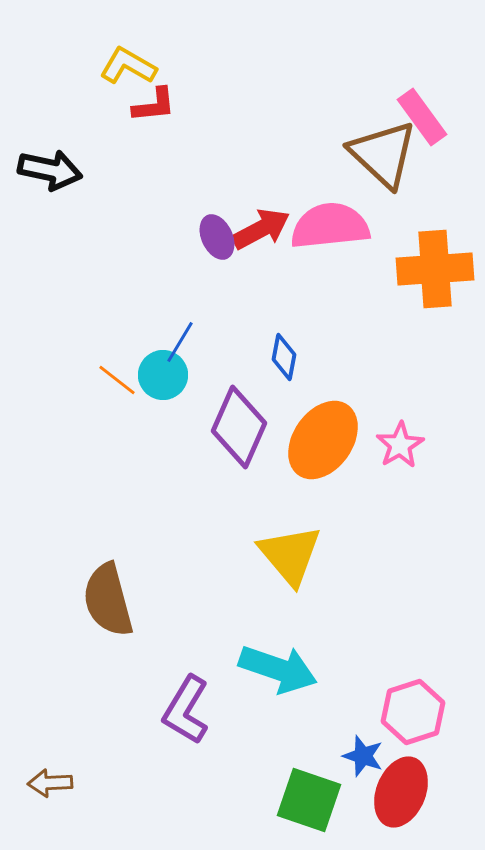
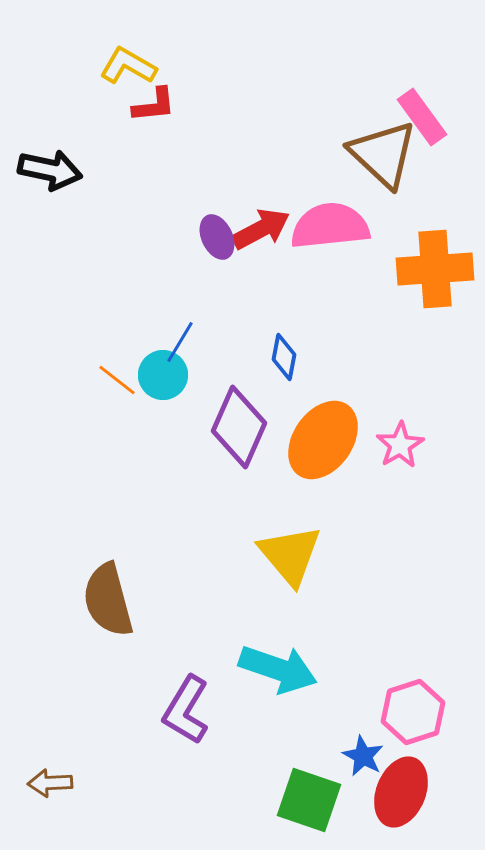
blue star: rotated 9 degrees clockwise
